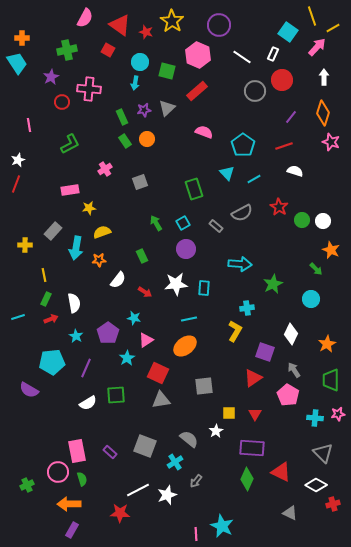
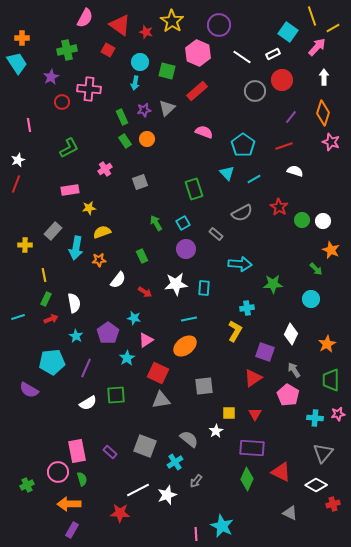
white rectangle at (273, 54): rotated 40 degrees clockwise
pink hexagon at (198, 55): moved 2 px up
green L-shape at (70, 144): moved 1 px left, 4 px down
gray rectangle at (216, 226): moved 8 px down
green star at (273, 284): rotated 24 degrees clockwise
gray triangle at (323, 453): rotated 25 degrees clockwise
